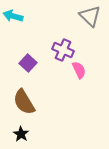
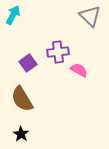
cyan arrow: moved 1 px up; rotated 102 degrees clockwise
purple cross: moved 5 px left, 2 px down; rotated 30 degrees counterclockwise
purple square: rotated 12 degrees clockwise
pink semicircle: rotated 36 degrees counterclockwise
brown semicircle: moved 2 px left, 3 px up
